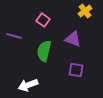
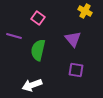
yellow cross: rotated 24 degrees counterclockwise
pink square: moved 5 px left, 2 px up
purple triangle: rotated 30 degrees clockwise
green semicircle: moved 6 px left, 1 px up
white arrow: moved 4 px right
